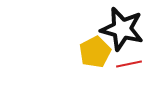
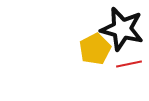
yellow pentagon: moved 3 px up
